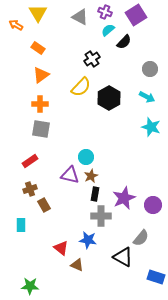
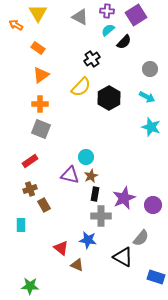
purple cross: moved 2 px right, 1 px up; rotated 16 degrees counterclockwise
gray square: rotated 12 degrees clockwise
